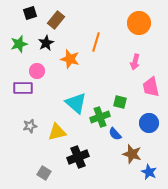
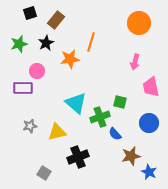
orange line: moved 5 px left
orange star: rotated 24 degrees counterclockwise
brown star: moved 1 px left, 2 px down; rotated 30 degrees counterclockwise
